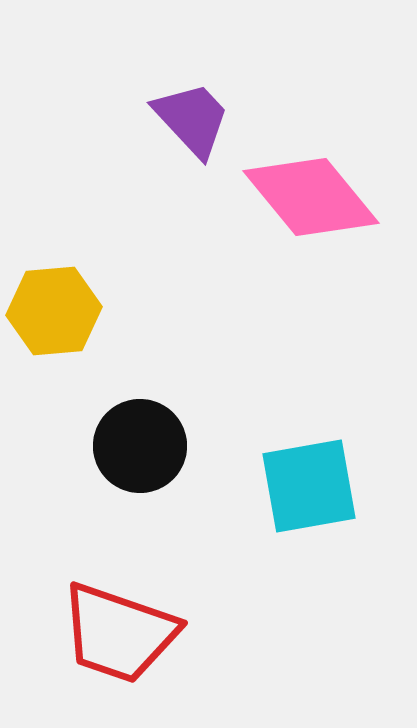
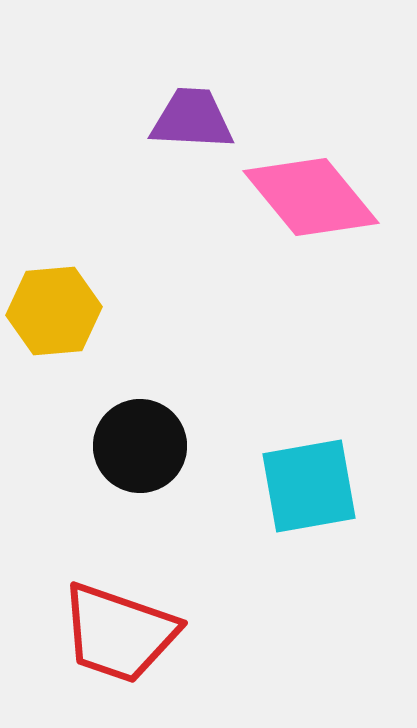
purple trapezoid: rotated 44 degrees counterclockwise
